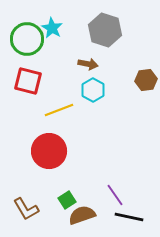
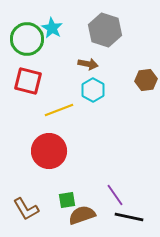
green square: rotated 24 degrees clockwise
